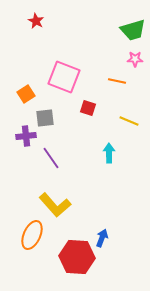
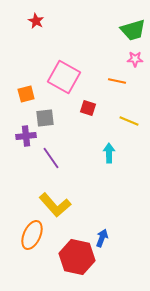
pink square: rotated 8 degrees clockwise
orange square: rotated 18 degrees clockwise
red hexagon: rotated 8 degrees clockwise
